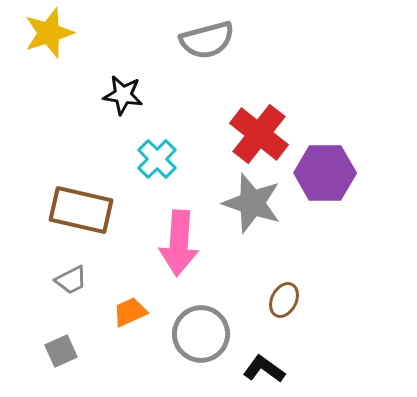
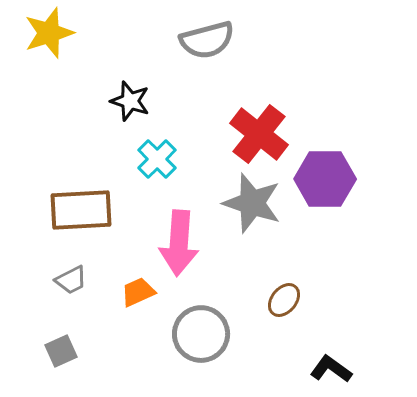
black star: moved 7 px right, 6 px down; rotated 9 degrees clockwise
purple hexagon: moved 6 px down
brown rectangle: rotated 16 degrees counterclockwise
brown ellipse: rotated 12 degrees clockwise
orange trapezoid: moved 8 px right, 20 px up
black L-shape: moved 67 px right
